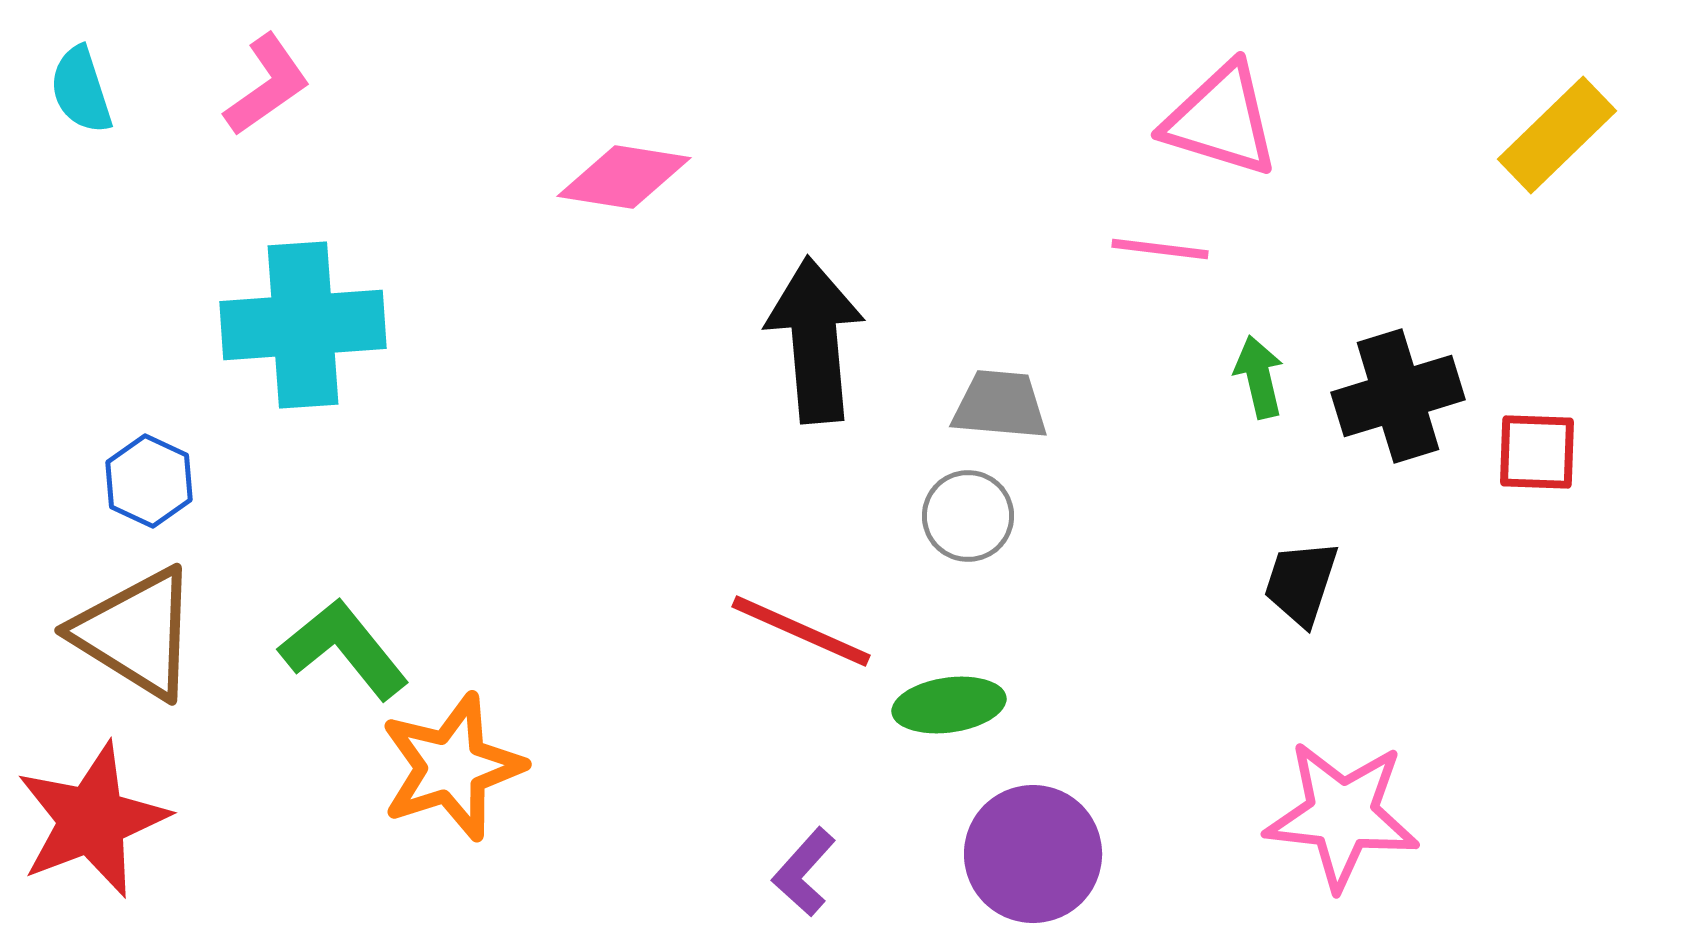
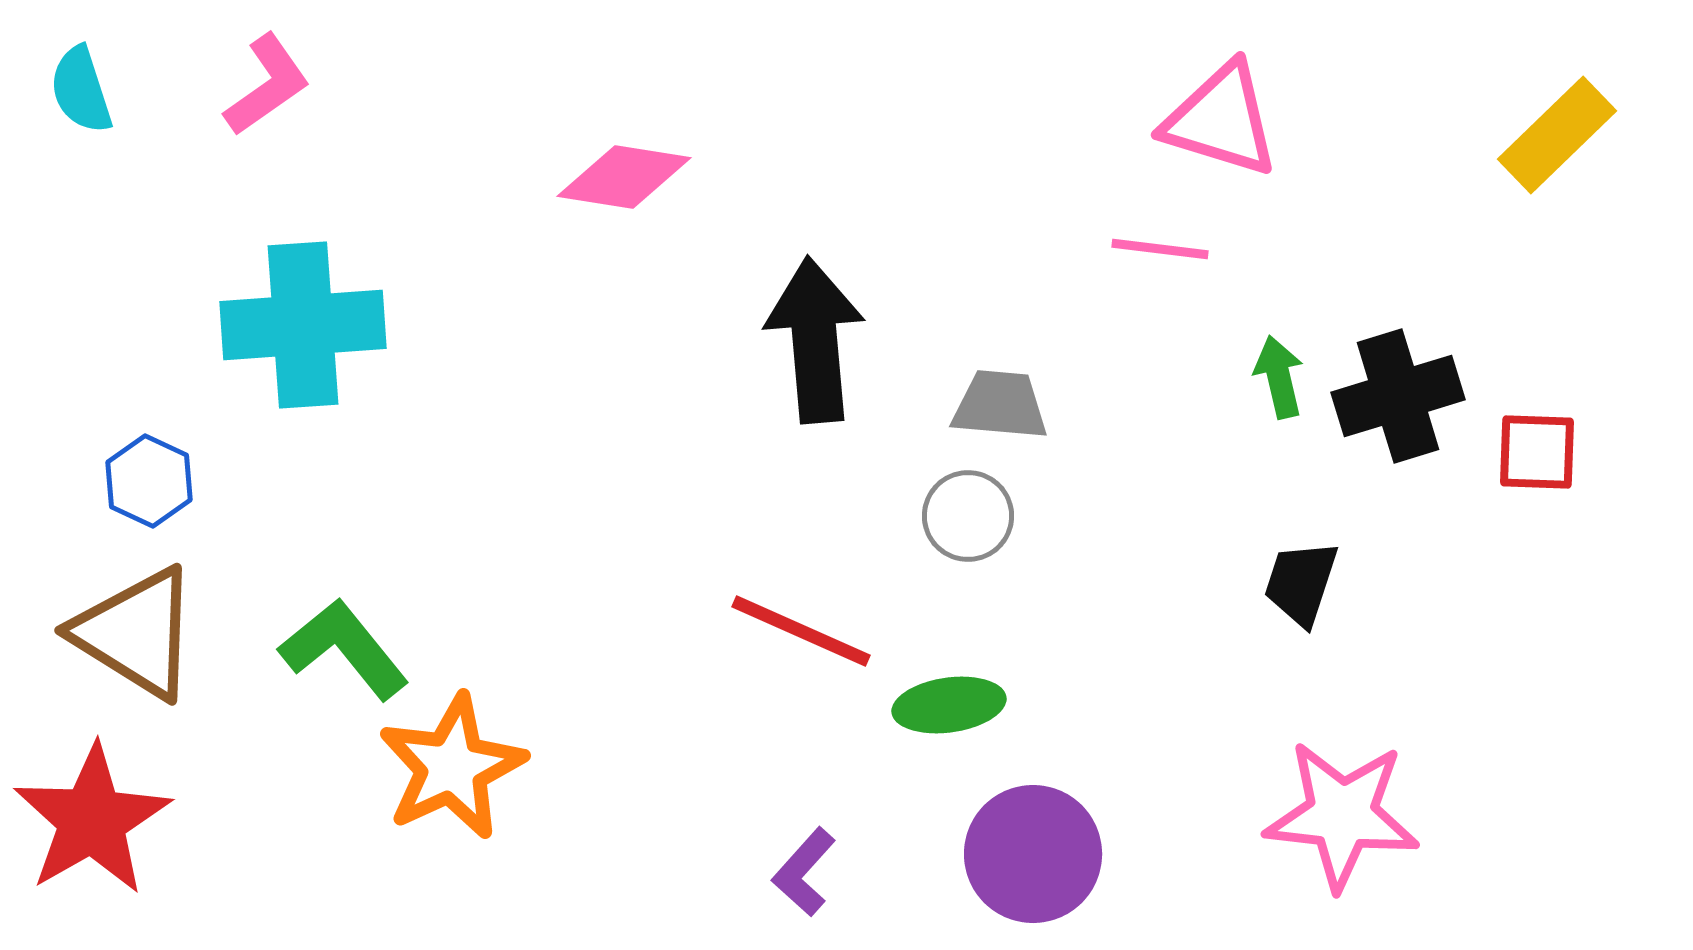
green arrow: moved 20 px right
orange star: rotated 7 degrees counterclockwise
red star: rotated 9 degrees counterclockwise
